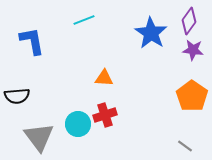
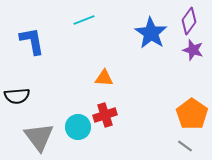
purple star: rotated 10 degrees clockwise
orange pentagon: moved 18 px down
cyan circle: moved 3 px down
